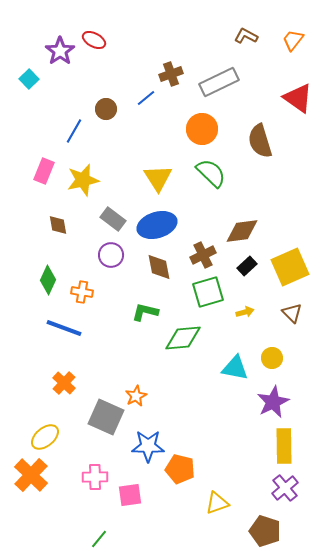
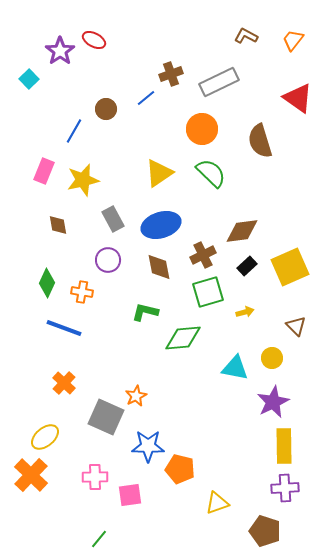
yellow triangle at (158, 178): moved 1 px right, 5 px up; rotated 28 degrees clockwise
gray rectangle at (113, 219): rotated 25 degrees clockwise
blue ellipse at (157, 225): moved 4 px right
purple circle at (111, 255): moved 3 px left, 5 px down
green diamond at (48, 280): moved 1 px left, 3 px down
brown triangle at (292, 313): moved 4 px right, 13 px down
purple cross at (285, 488): rotated 36 degrees clockwise
